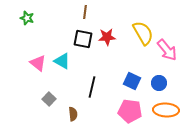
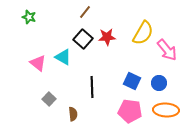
brown line: rotated 32 degrees clockwise
green star: moved 2 px right, 1 px up
yellow semicircle: rotated 60 degrees clockwise
black square: rotated 30 degrees clockwise
cyan triangle: moved 1 px right, 4 px up
black line: rotated 15 degrees counterclockwise
